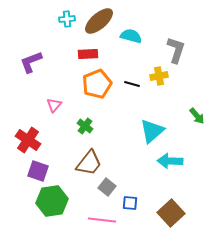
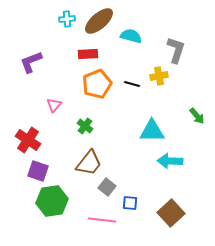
cyan triangle: rotated 40 degrees clockwise
